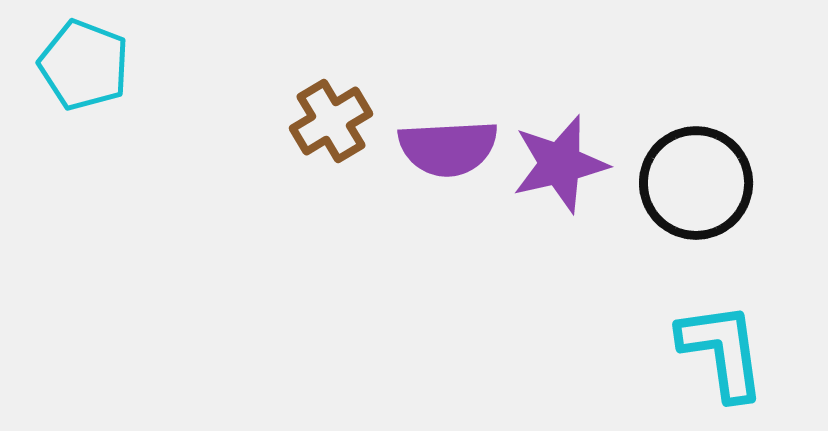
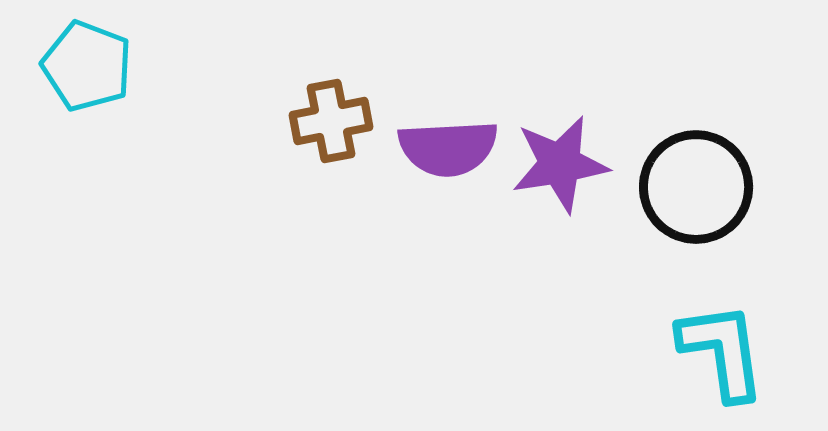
cyan pentagon: moved 3 px right, 1 px down
brown cross: rotated 20 degrees clockwise
purple star: rotated 4 degrees clockwise
black circle: moved 4 px down
